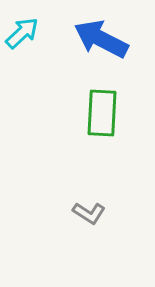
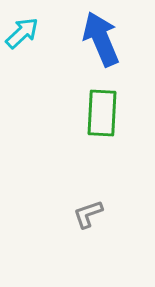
blue arrow: rotated 40 degrees clockwise
gray L-shape: moved 1 px left, 1 px down; rotated 128 degrees clockwise
